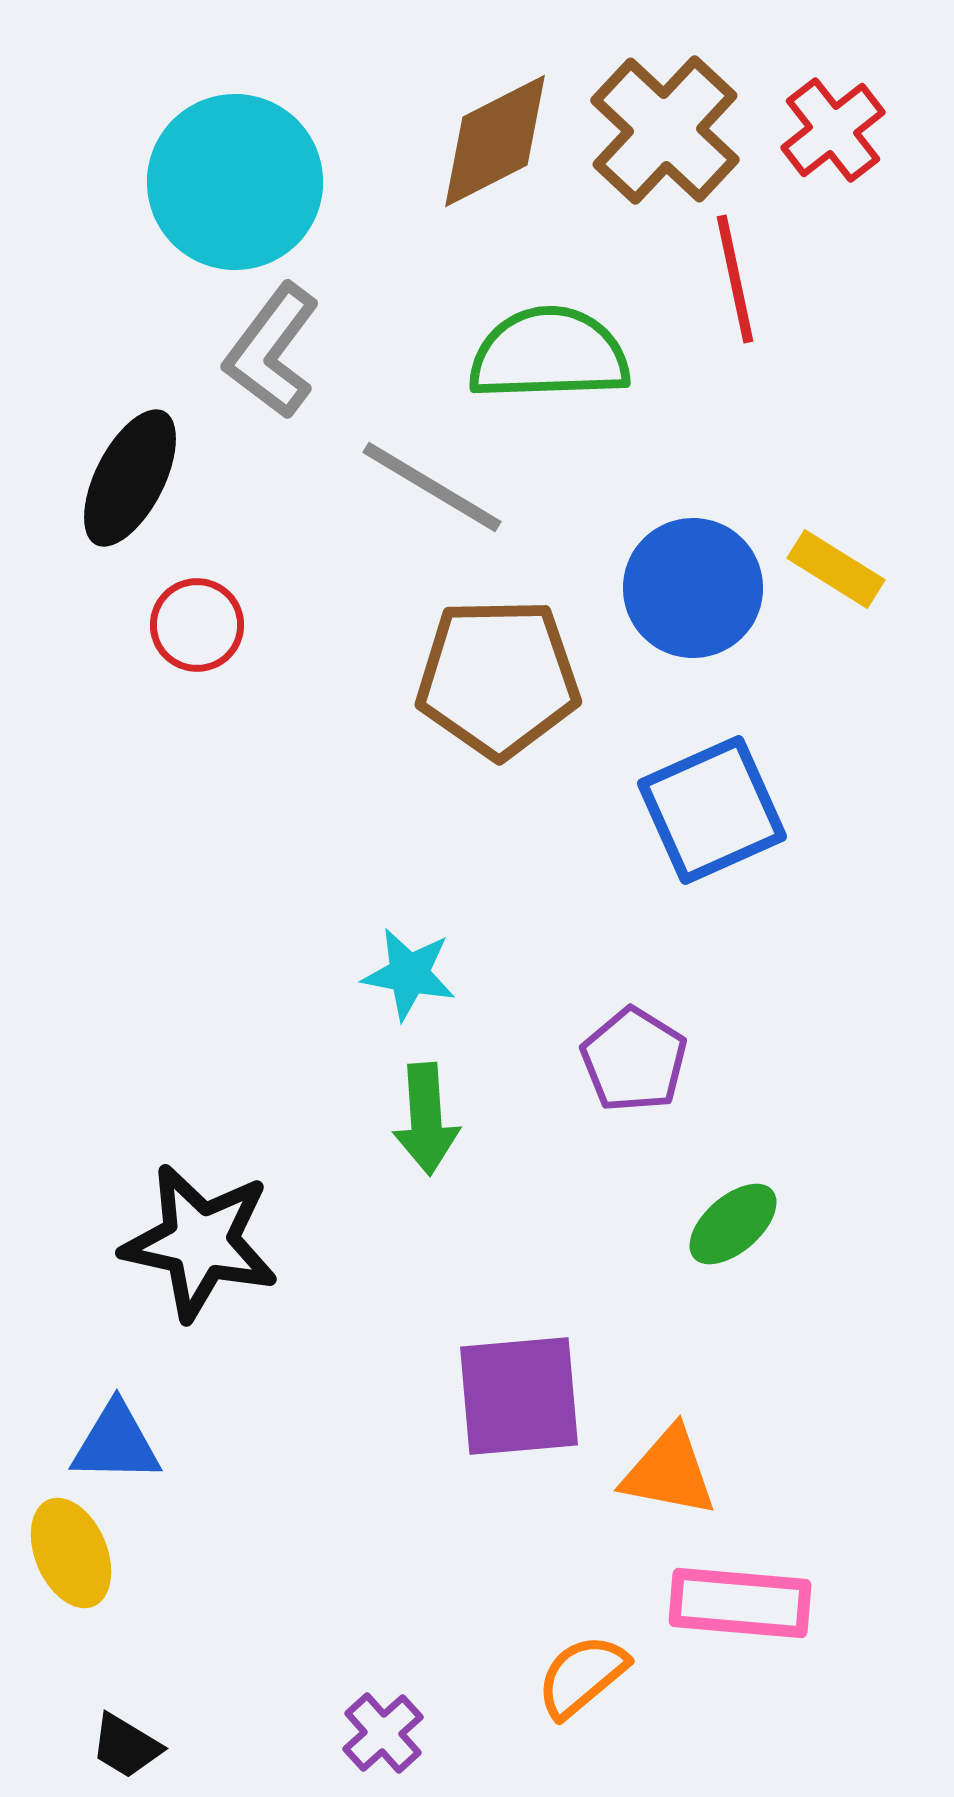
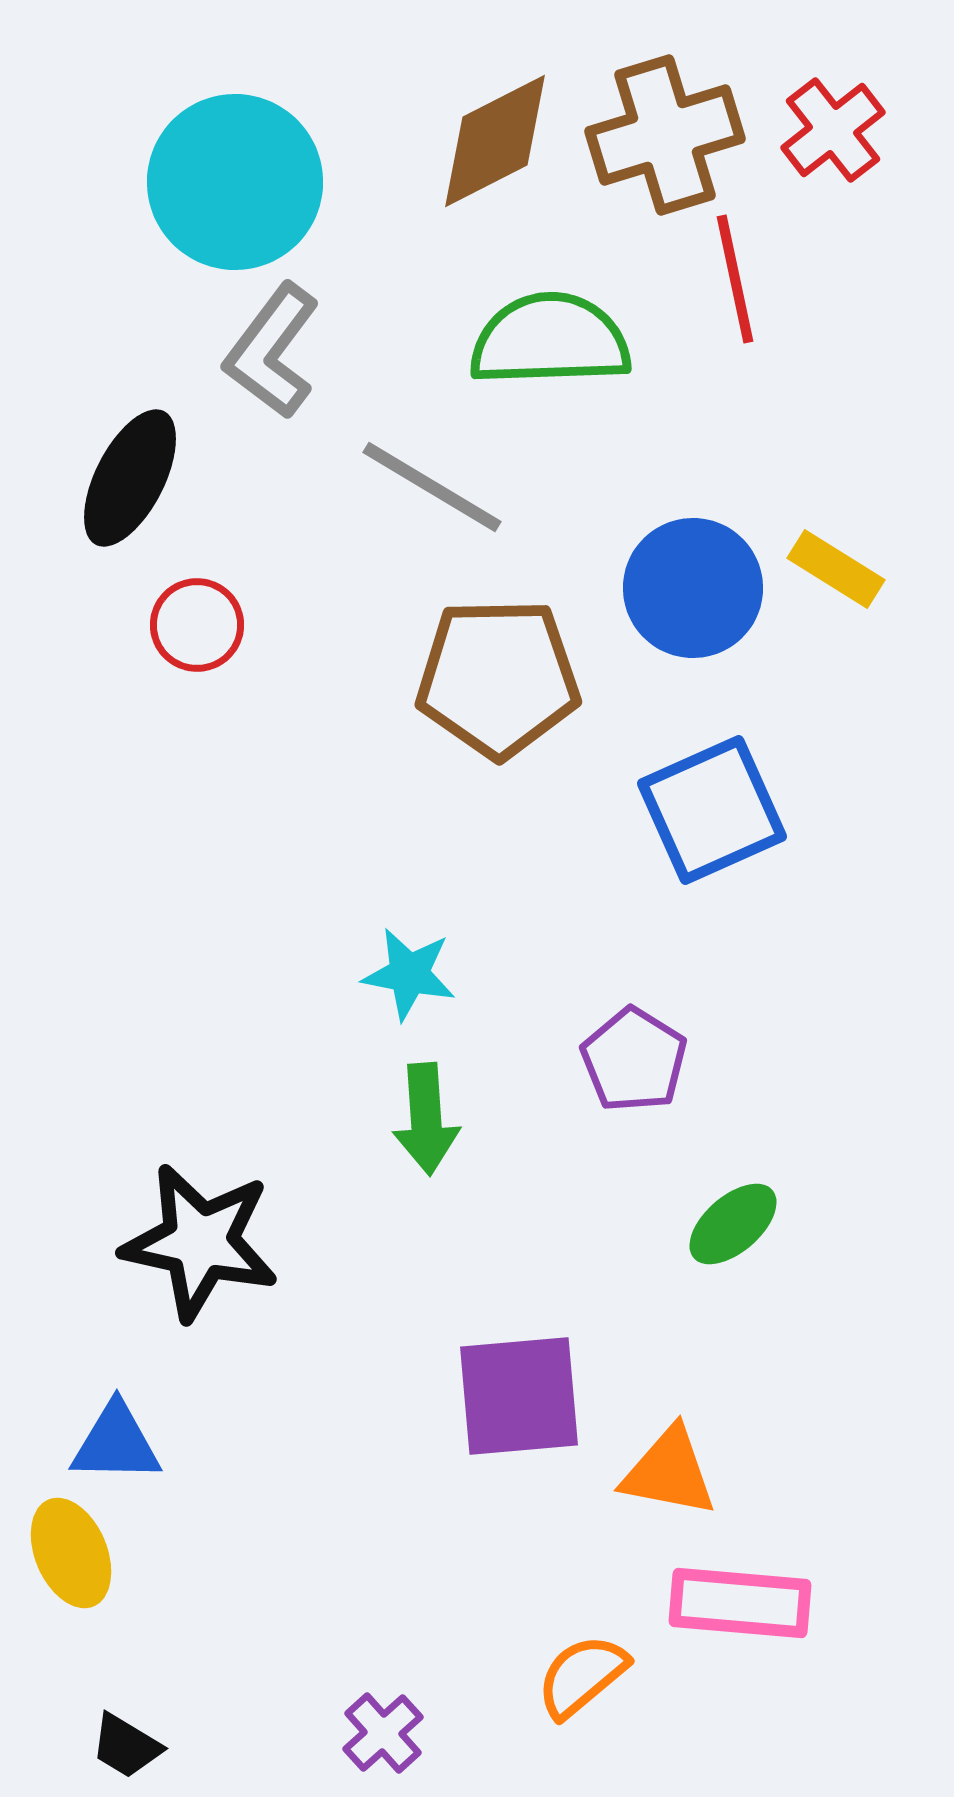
brown cross: moved 5 px down; rotated 30 degrees clockwise
green semicircle: moved 1 px right, 14 px up
